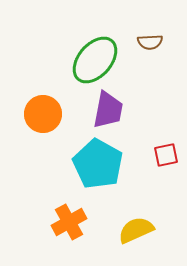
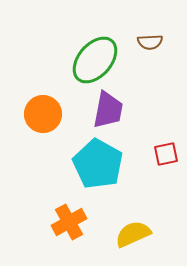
red square: moved 1 px up
yellow semicircle: moved 3 px left, 4 px down
